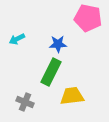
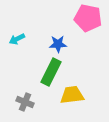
yellow trapezoid: moved 1 px up
